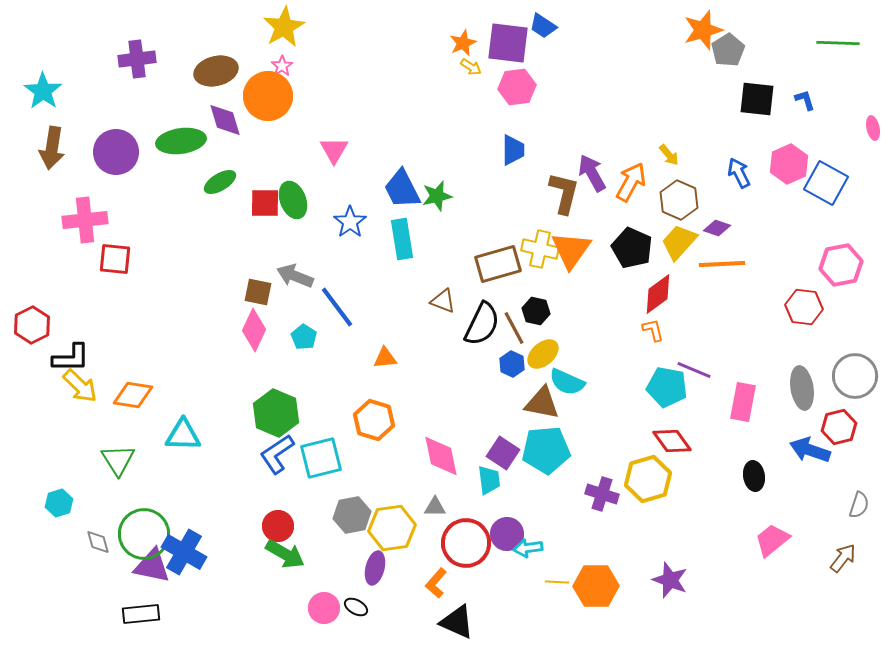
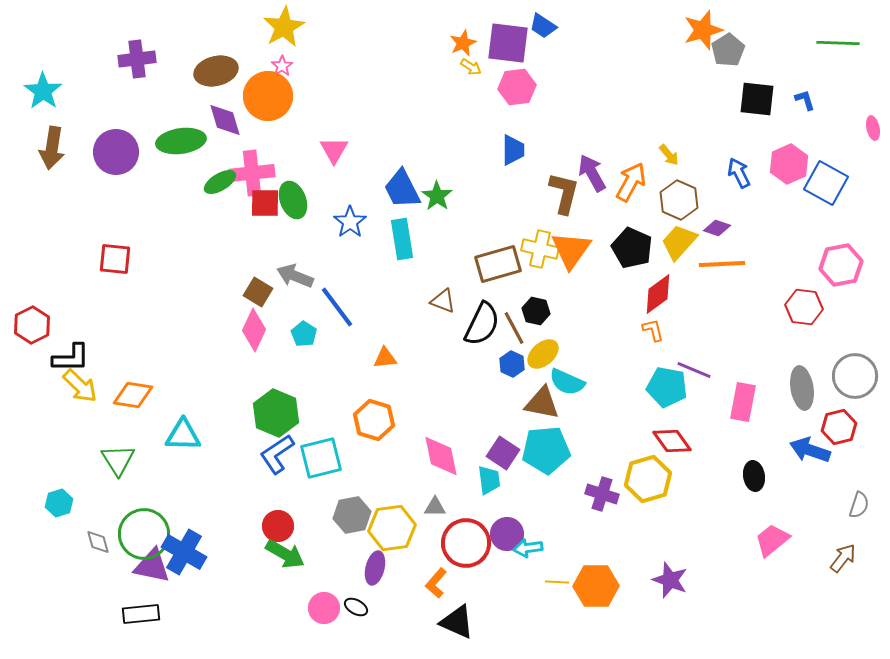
green star at (437, 196): rotated 24 degrees counterclockwise
pink cross at (85, 220): moved 167 px right, 47 px up
brown square at (258, 292): rotated 20 degrees clockwise
cyan pentagon at (304, 337): moved 3 px up
